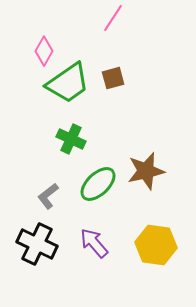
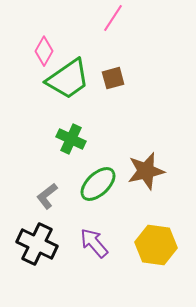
green trapezoid: moved 4 px up
gray L-shape: moved 1 px left
